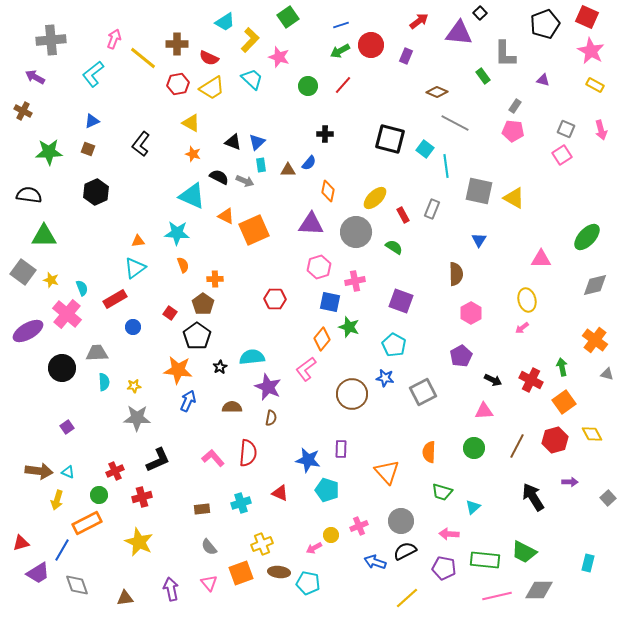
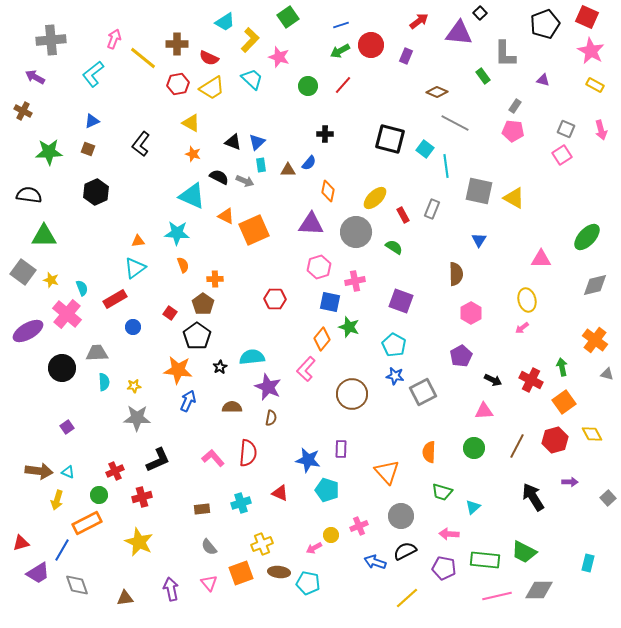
pink L-shape at (306, 369): rotated 10 degrees counterclockwise
blue star at (385, 378): moved 10 px right, 2 px up
gray circle at (401, 521): moved 5 px up
